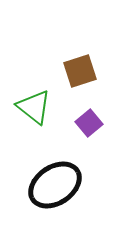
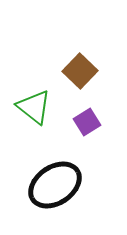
brown square: rotated 28 degrees counterclockwise
purple square: moved 2 px left, 1 px up; rotated 8 degrees clockwise
